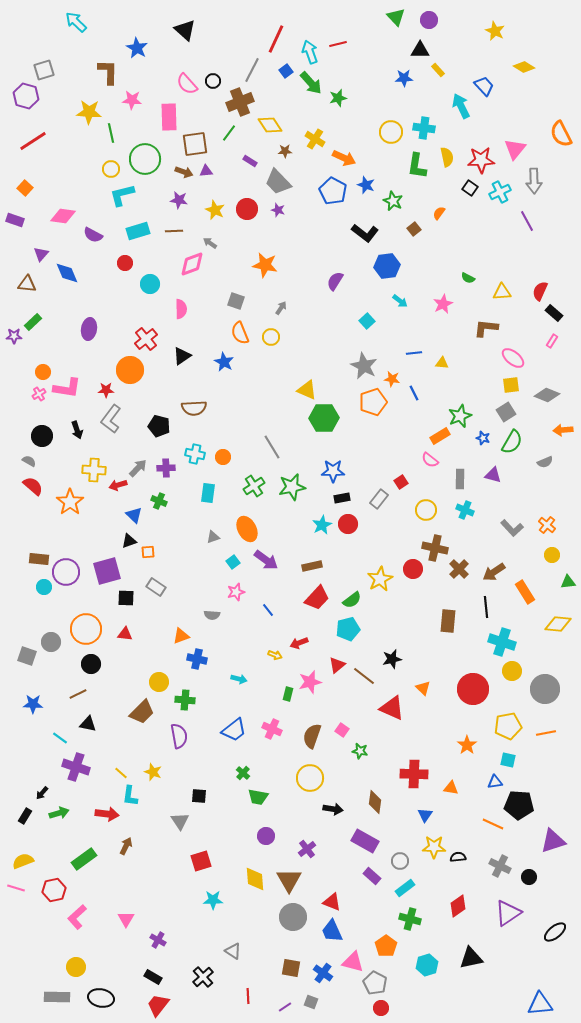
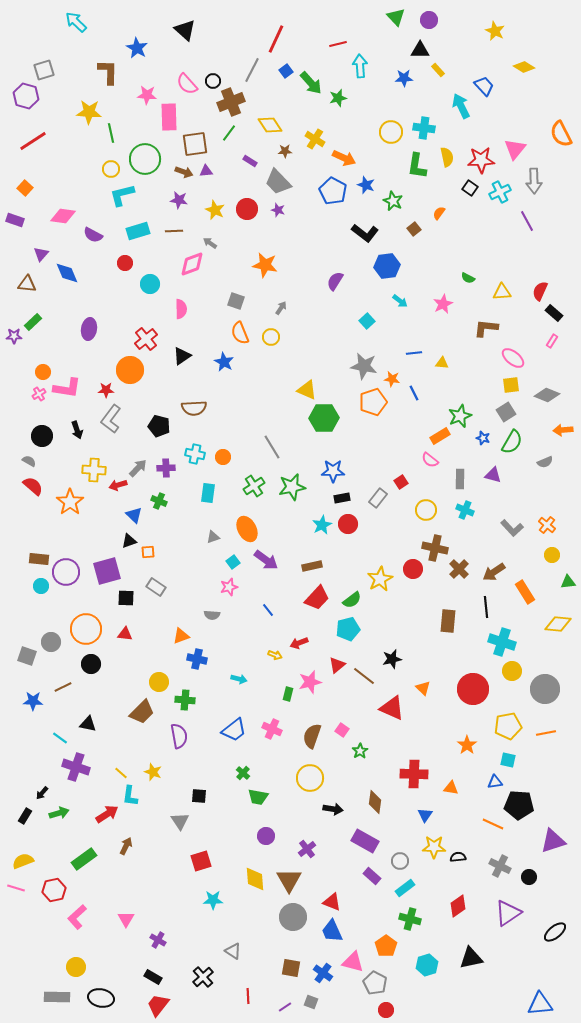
cyan arrow at (310, 52): moved 50 px right, 14 px down; rotated 15 degrees clockwise
pink star at (132, 100): moved 15 px right, 5 px up
brown cross at (240, 102): moved 9 px left
gray star at (364, 366): rotated 16 degrees counterclockwise
gray rectangle at (379, 499): moved 1 px left, 1 px up
cyan circle at (44, 587): moved 3 px left, 1 px up
pink star at (236, 592): moved 7 px left, 5 px up
brown line at (78, 694): moved 15 px left, 7 px up
blue star at (33, 704): moved 3 px up
green star at (360, 751): rotated 28 degrees clockwise
red arrow at (107, 814): rotated 40 degrees counterclockwise
red circle at (381, 1008): moved 5 px right, 2 px down
